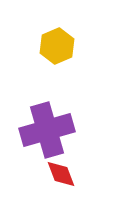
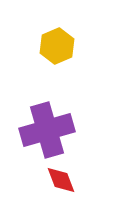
red diamond: moved 6 px down
